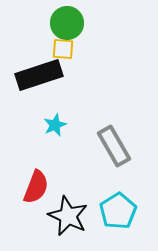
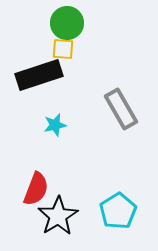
cyan star: rotated 10 degrees clockwise
gray rectangle: moved 7 px right, 37 px up
red semicircle: moved 2 px down
black star: moved 10 px left; rotated 15 degrees clockwise
